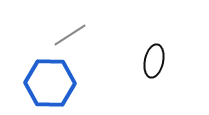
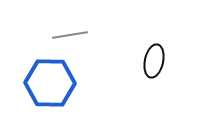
gray line: rotated 24 degrees clockwise
